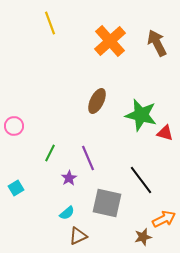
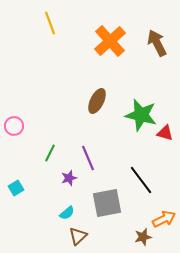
purple star: rotated 14 degrees clockwise
gray square: rotated 24 degrees counterclockwise
brown triangle: rotated 18 degrees counterclockwise
